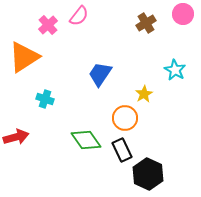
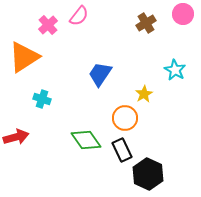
cyan cross: moved 3 px left
